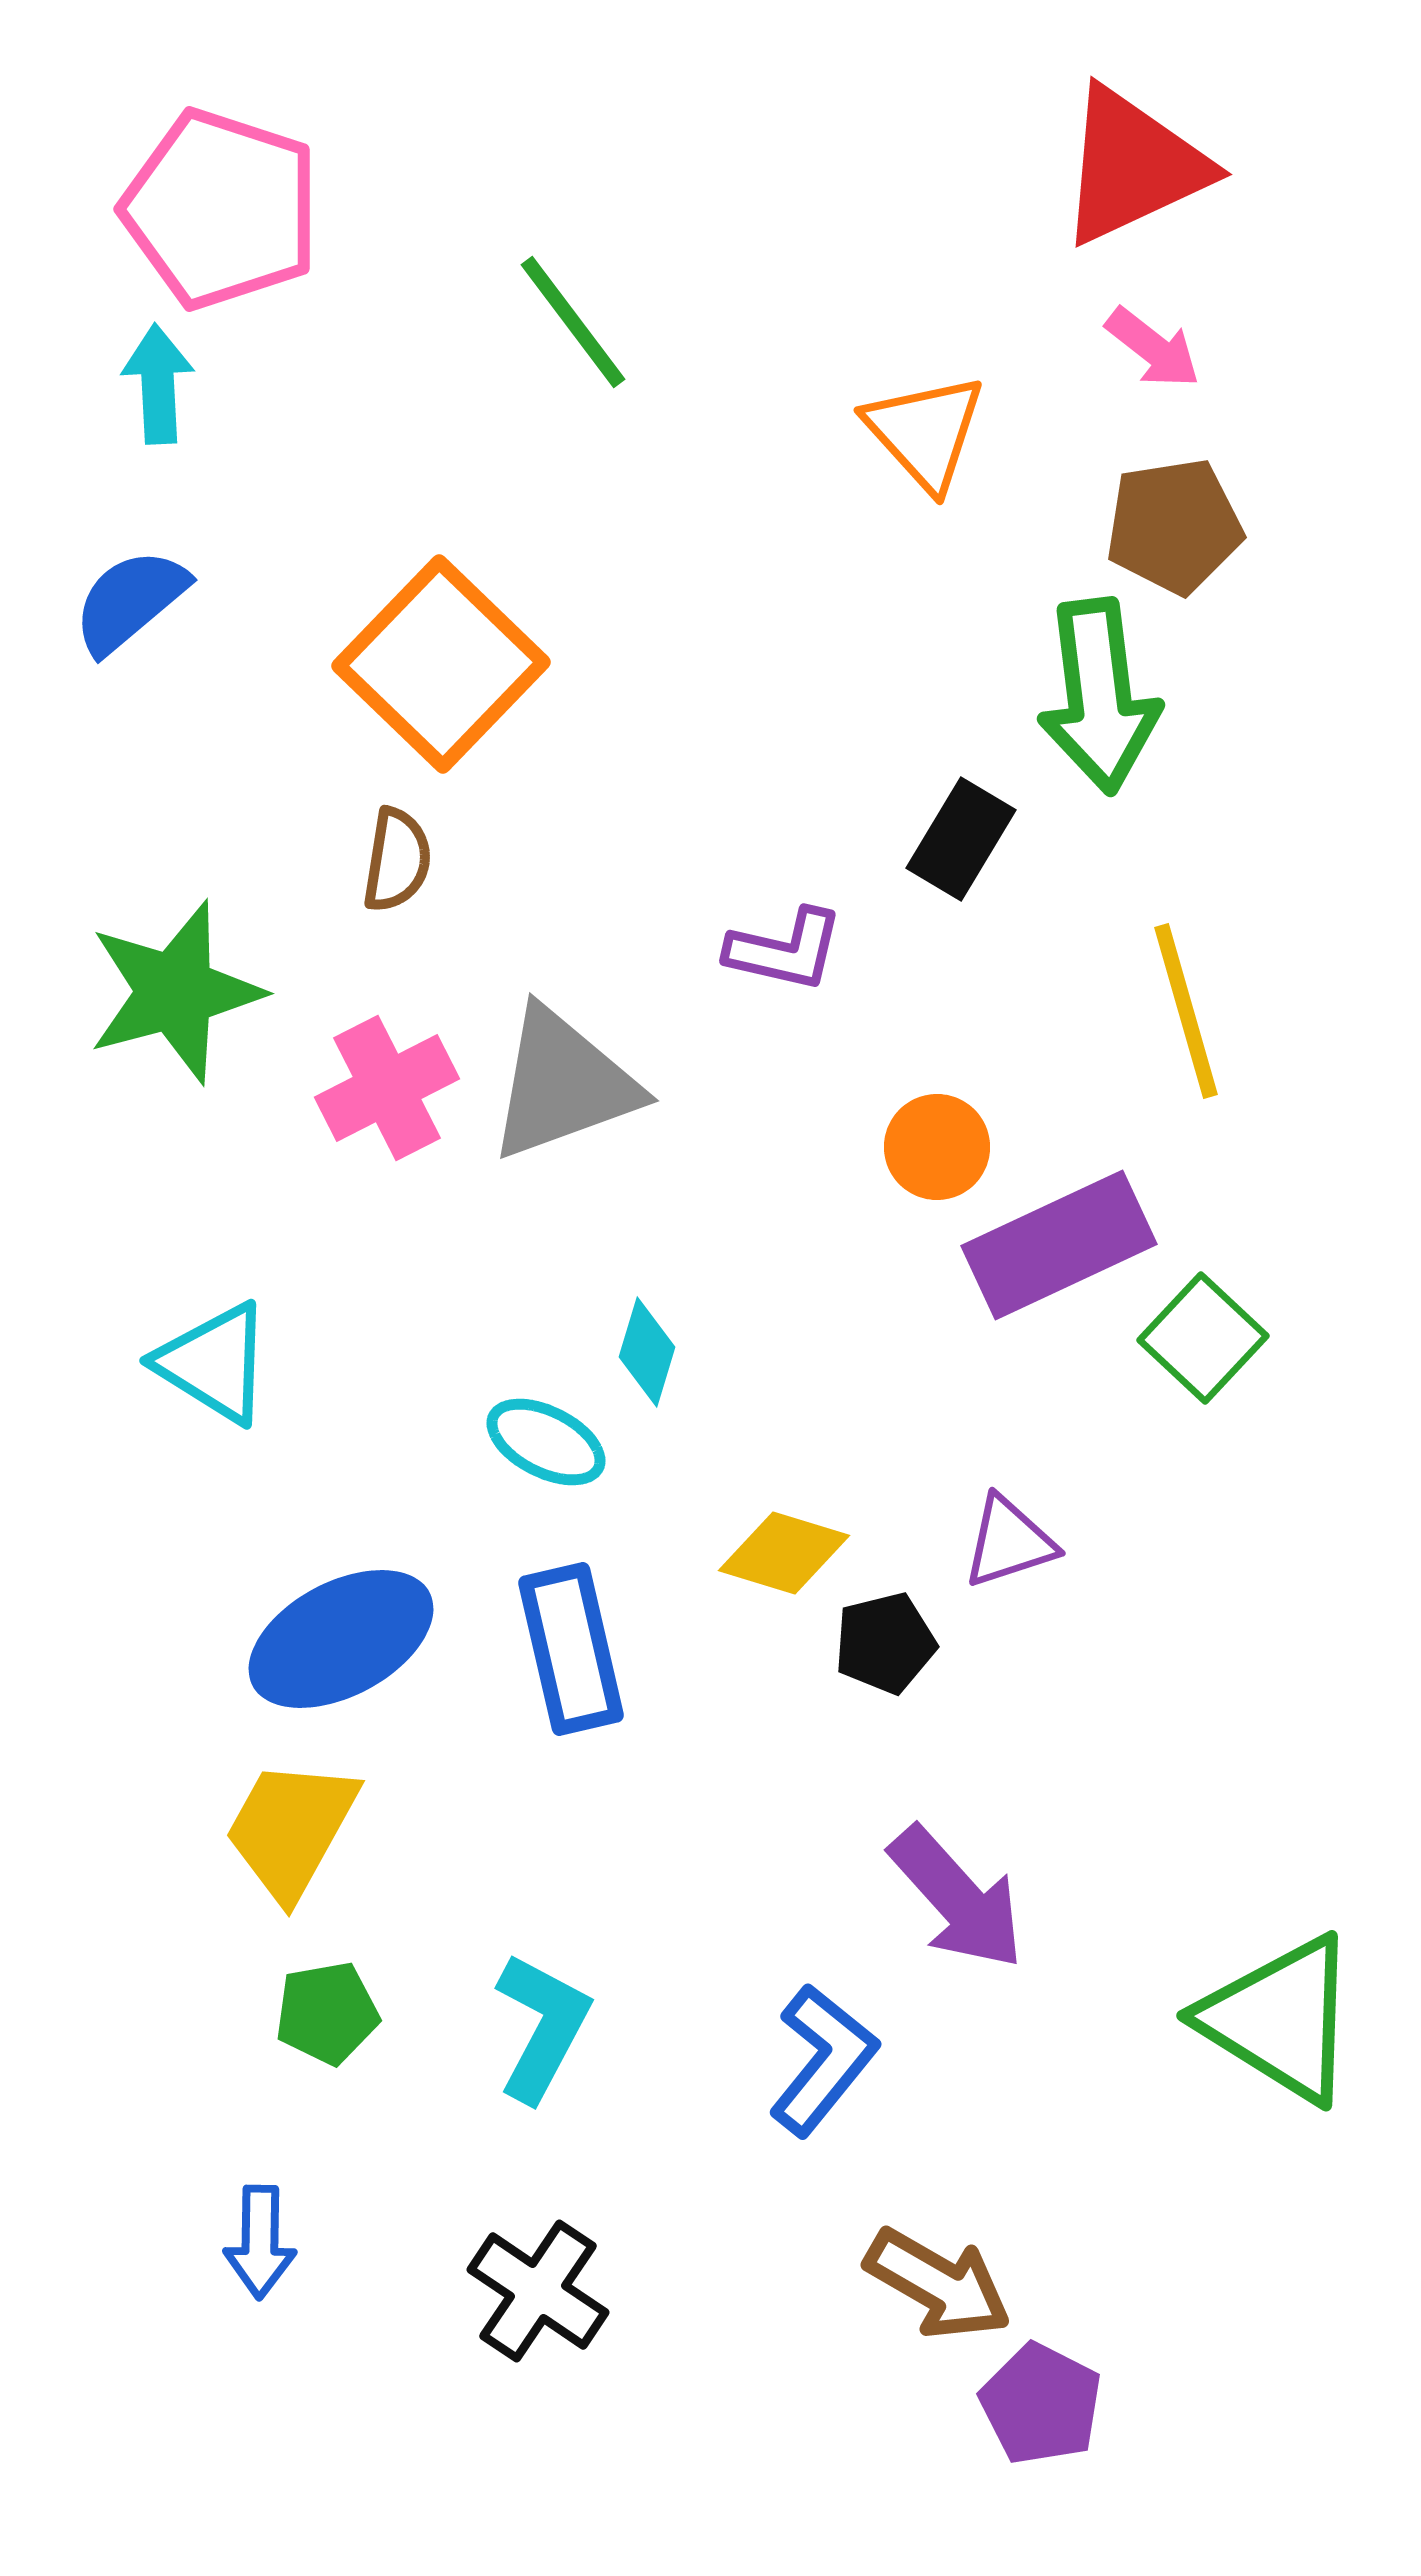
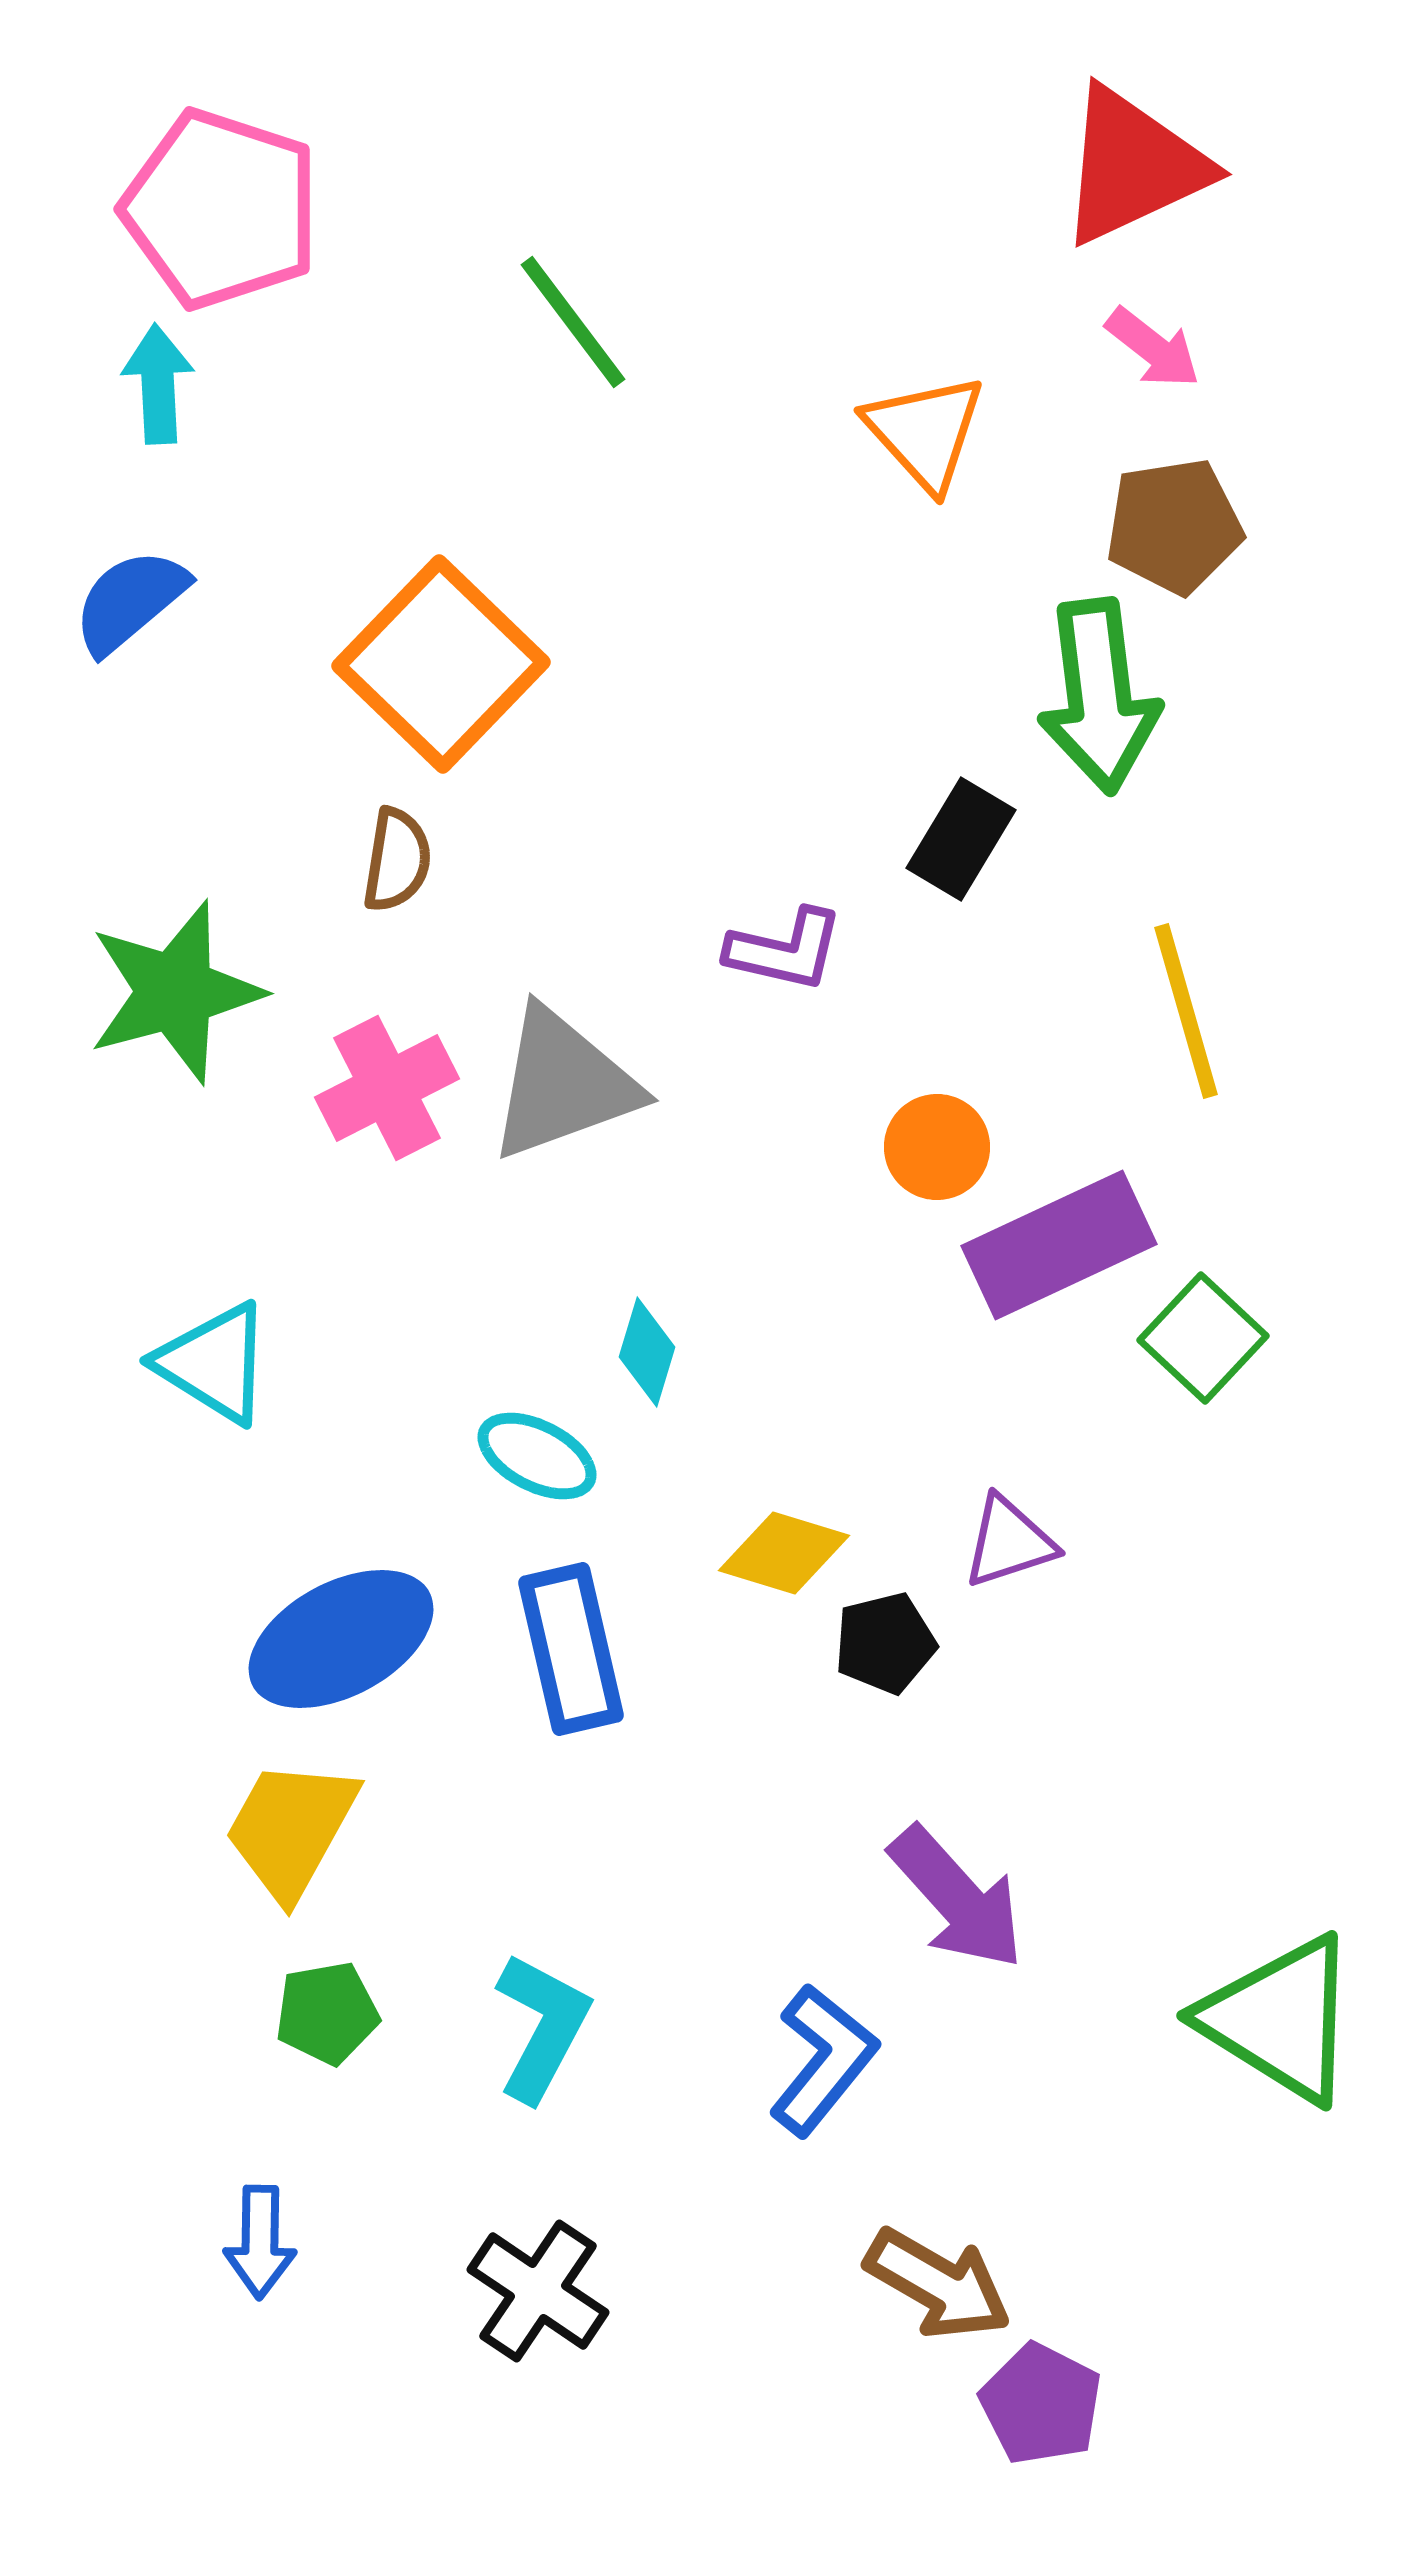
cyan ellipse: moved 9 px left, 14 px down
